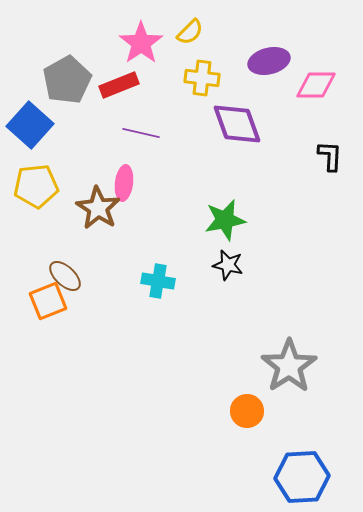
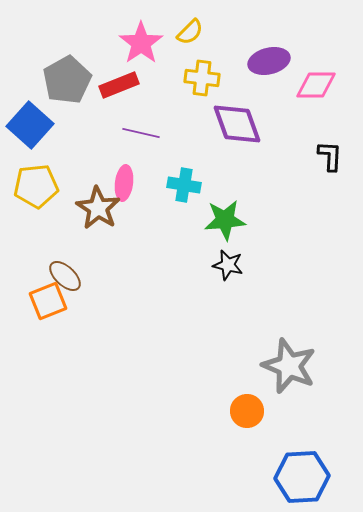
green star: rotated 6 degrees clockwise
cyan cross: moved 26 px right, 96 px up
gray star: rotated 16 degrees counterclockwise
